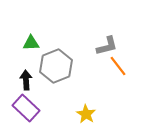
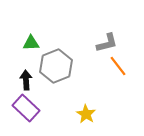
gray L-shape: moved 3 px up
